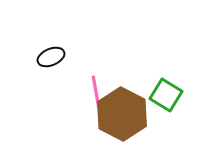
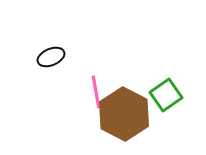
green square: rotated 24 degrees clockwise
brown hexagon: moved 2 px right
